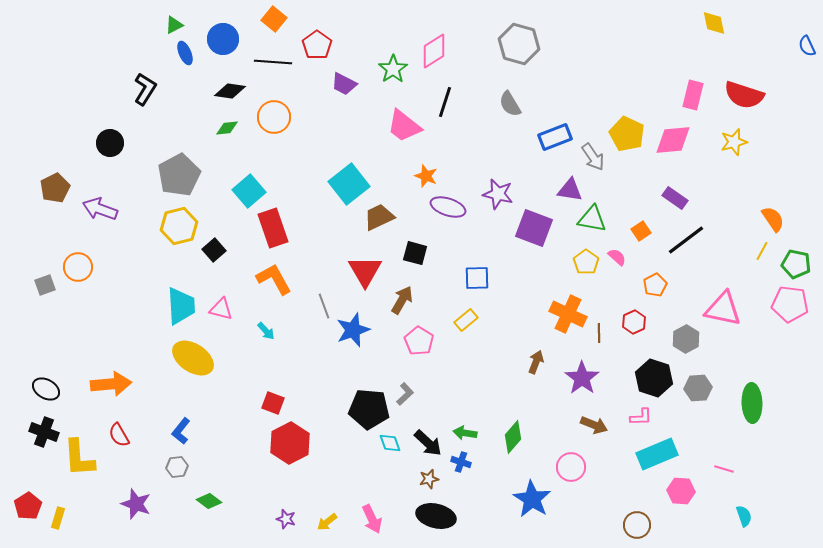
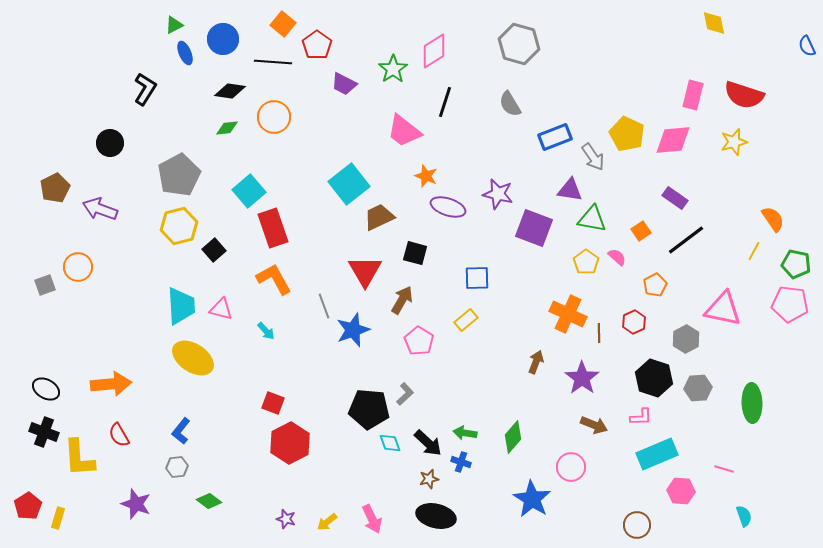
orange square at (274, 19): moved 9 px right, 5 px down
pink trapezoid at (404, 126): moved 5 px down
yellow line at (762, 251): moved 8 px left
